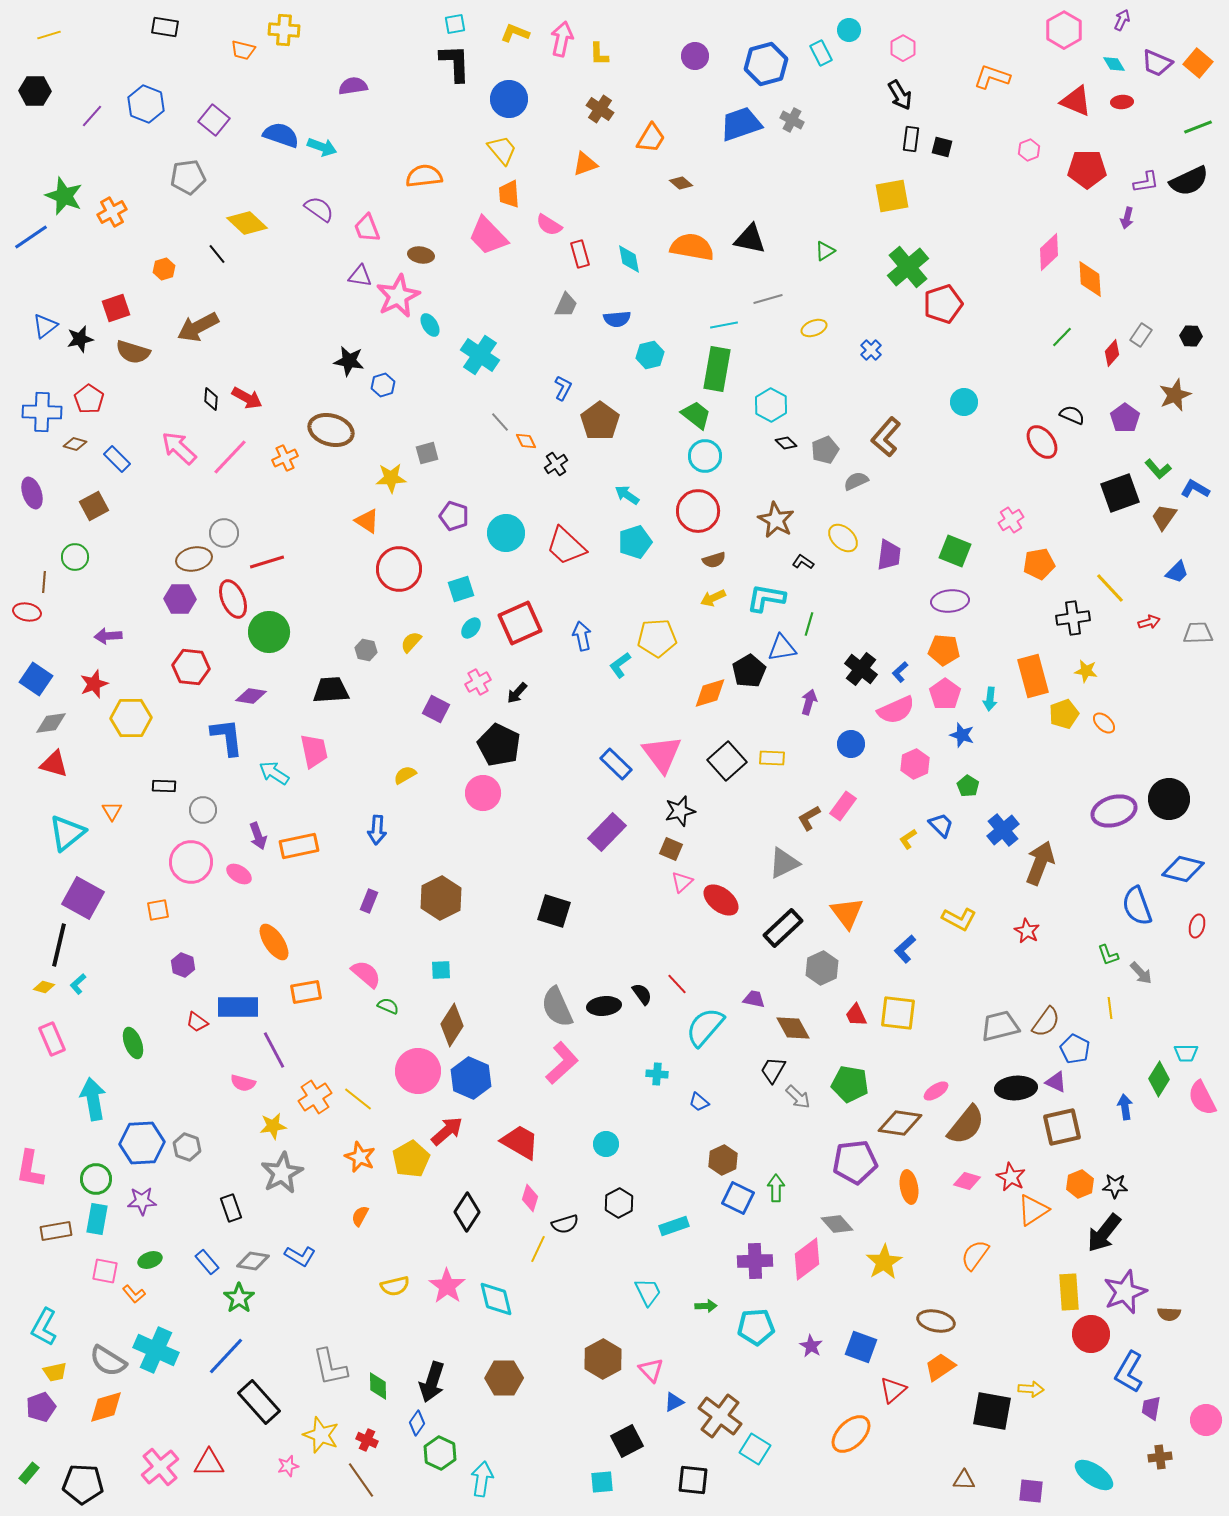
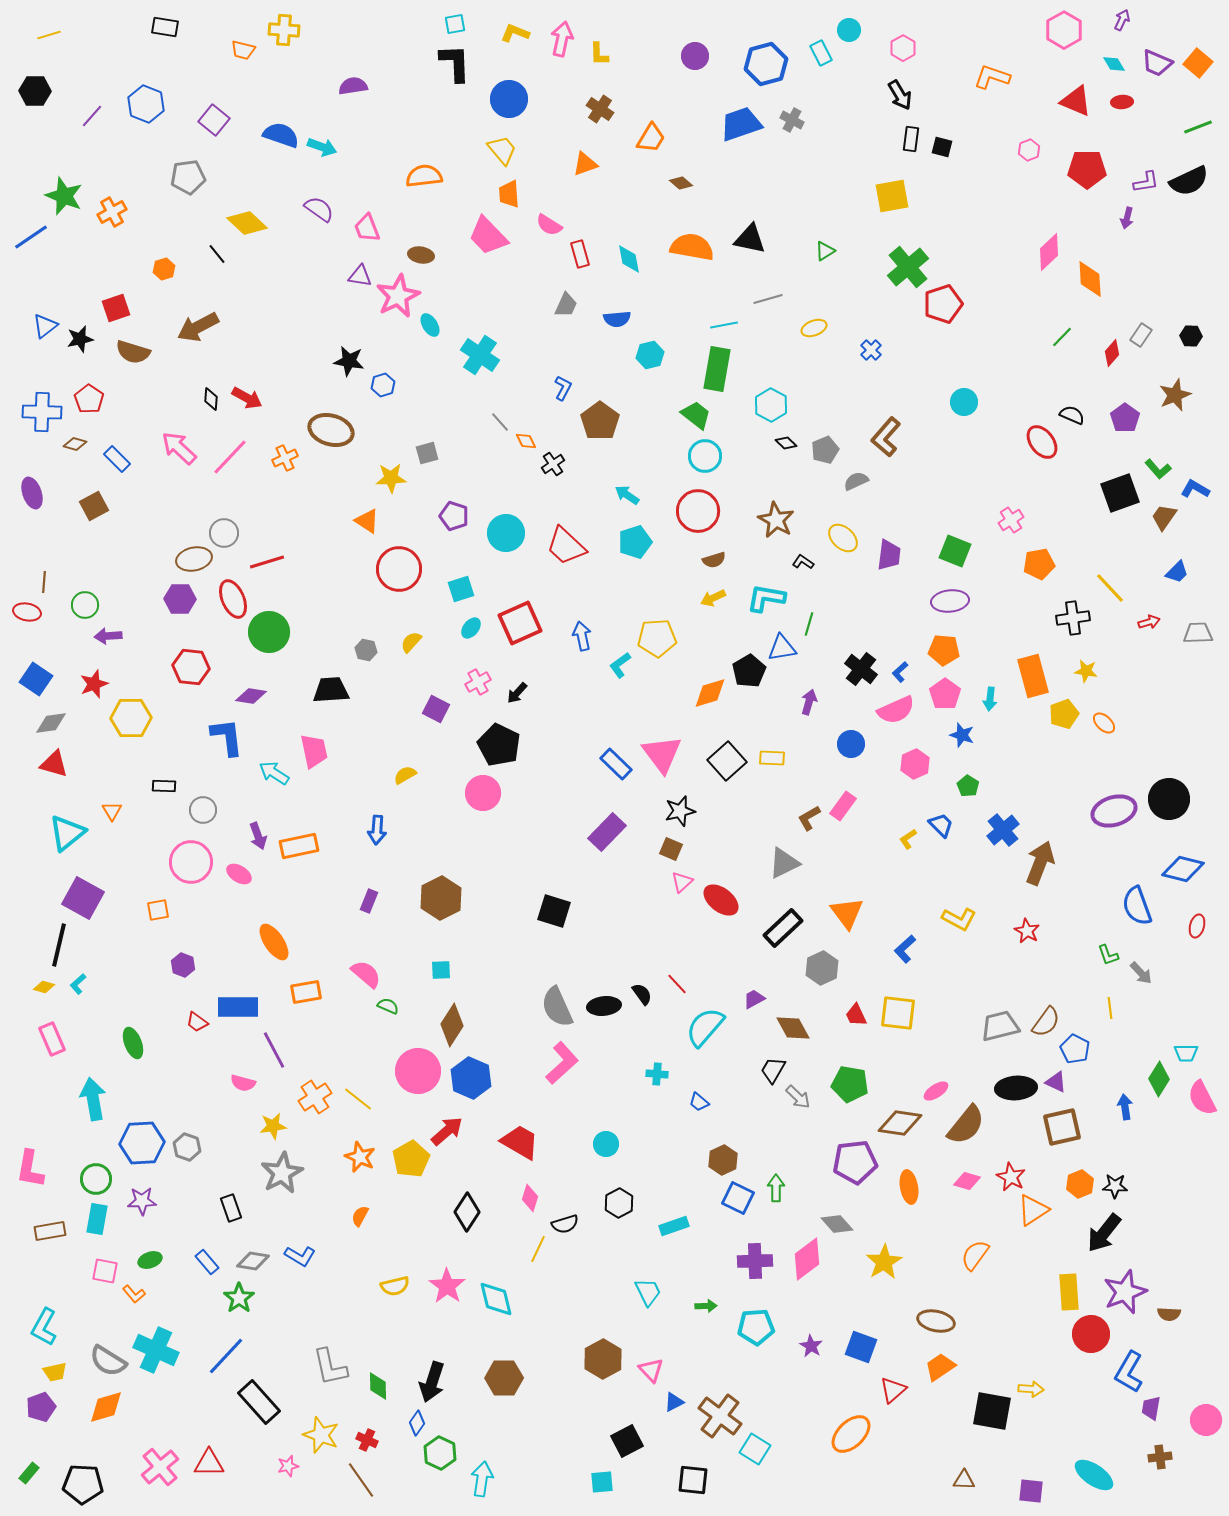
black cross at (556, 464): moved 3 px left
green circle at (75, 557): moved 10 px right, 48 px down
purple trapezoid at (754, 999): rotated 40 degrees counterclockwise
brown rectangle at (56, 1231): moved 6 px left
